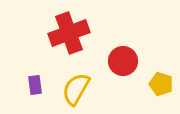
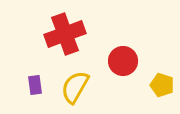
red cross: moved 4 px left, 1 px down
yellow pentagon: moved 1 px right, 1 px down
yellow semicircle: moved 1 px left, 2 px up
